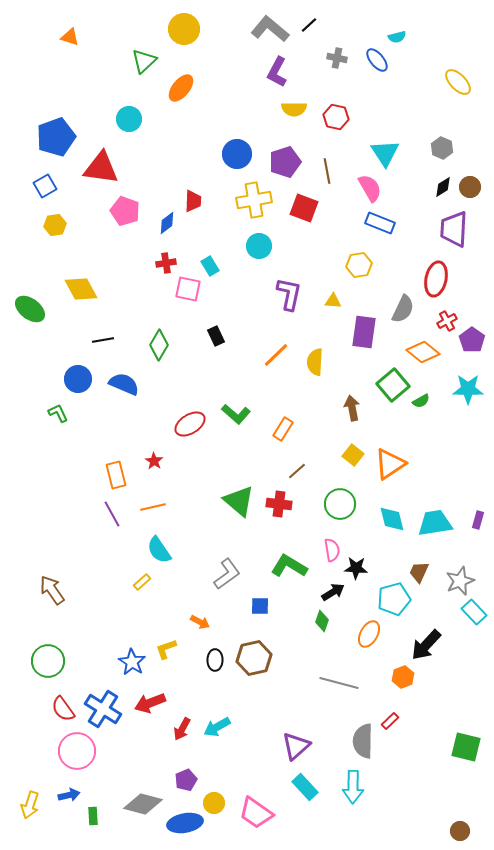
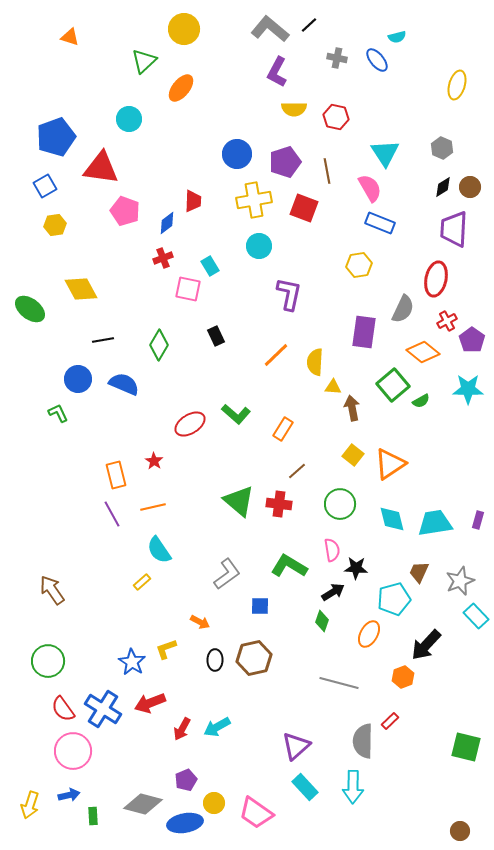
yellow ellipse at (458, 82): moved 1 px left, 3 px down; rotated 60 degrees clockwise
red cross at (166, 263): moved 3 px left, 5 px up; rotated 12 degrees counterclockwise
yellow triangle at (333, 301): moved 86 px down
cyan rectangle at (474, 612): moved 2 px right, 4 px down
pink circle at (77, 751): moved 4 px left
